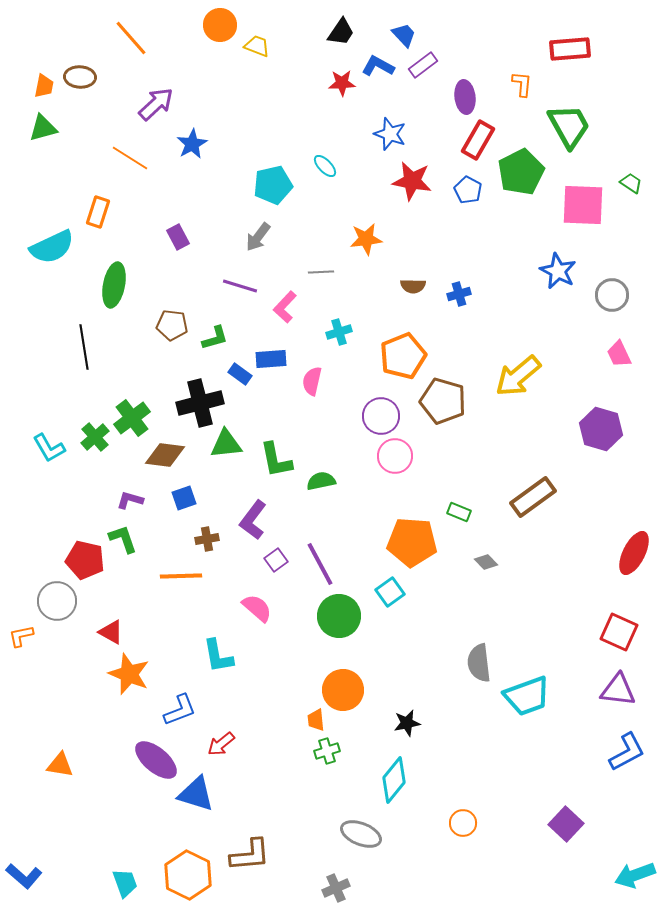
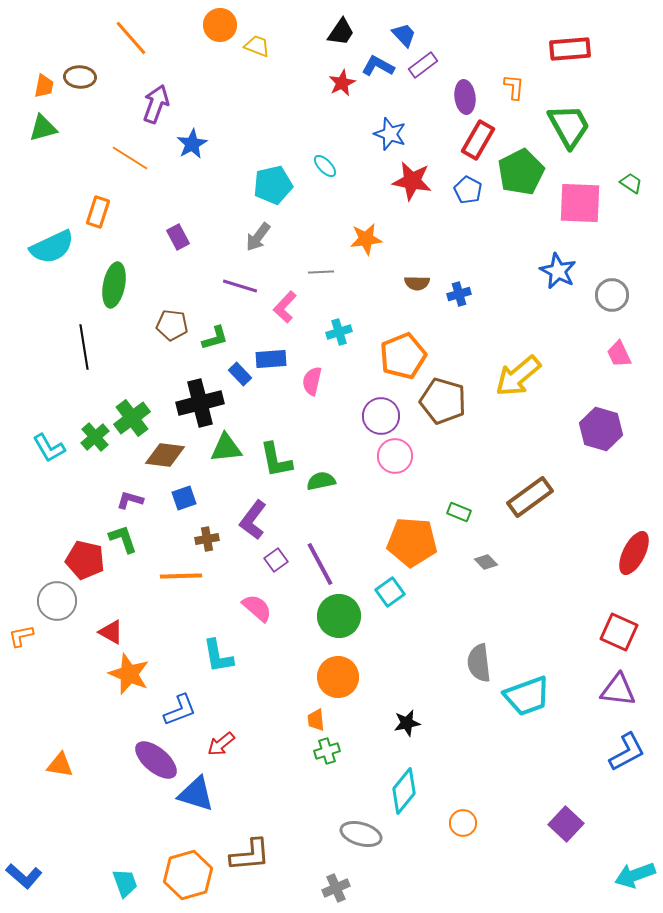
red star at (342, 83): rotated 24 degrees counterclockwise
orange L-shape at (522, 84): moved 8 px left, 3 px down
purple arrow at (156, 104): rotated 27 degrees counterclockwise
pink square at (583, 205): moved 3 px left, 2 px up
brown semicircle at (413, 286): moved 4 px right, 3 px up
blue rectangle at (240, 374): rotated 10 degrees clockwise
green triangle at (226, 444): moved 4 px down
brown rectangle at (533, 497): moved 3 px left
orange circle at (343, 690): moved 5 px left, 13 px up
cyan diamond at (394, 780): moved 10 px right, 11 px down
gray ellipse at (361, 834): rotated 6 degrees counterclockwise
orange hexagon at (188, 875): rotated 18 degrees clockwise
